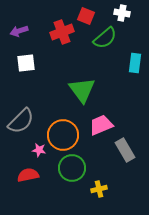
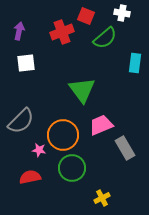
purple arrow: rotated 120 degrees clockwise
gray rectangle: moved 2 px up
red semicircle: moved 2 px right, 2 px down
yellow cross: moved 3 px right, 9 px down; rotated 14 degrees counterclockwise
